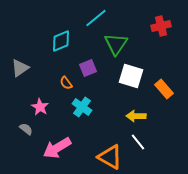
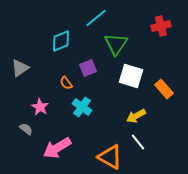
yellow arrow: rotated 30 degrees counterclockwise
